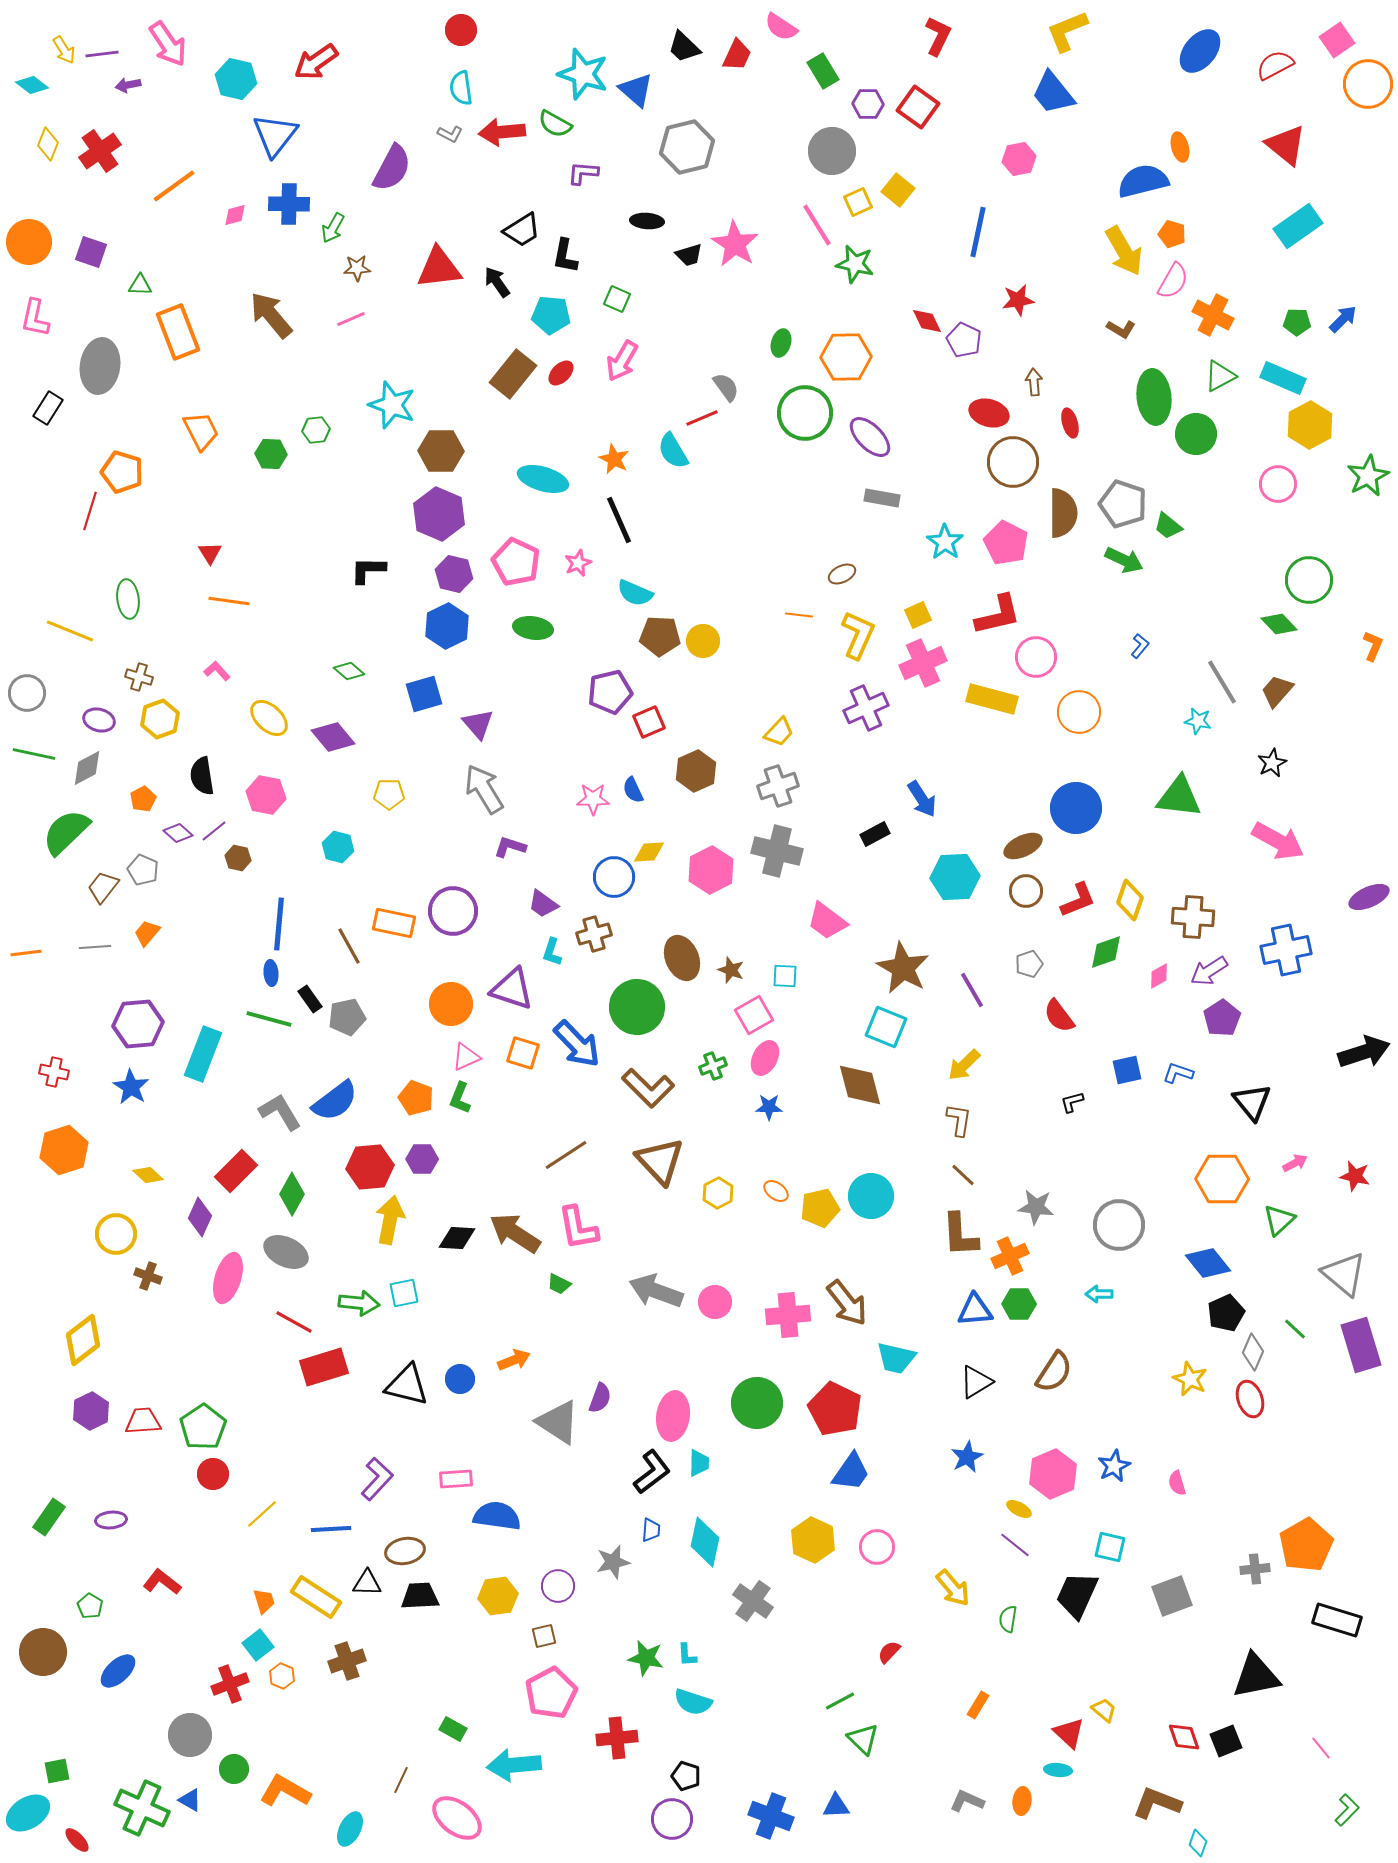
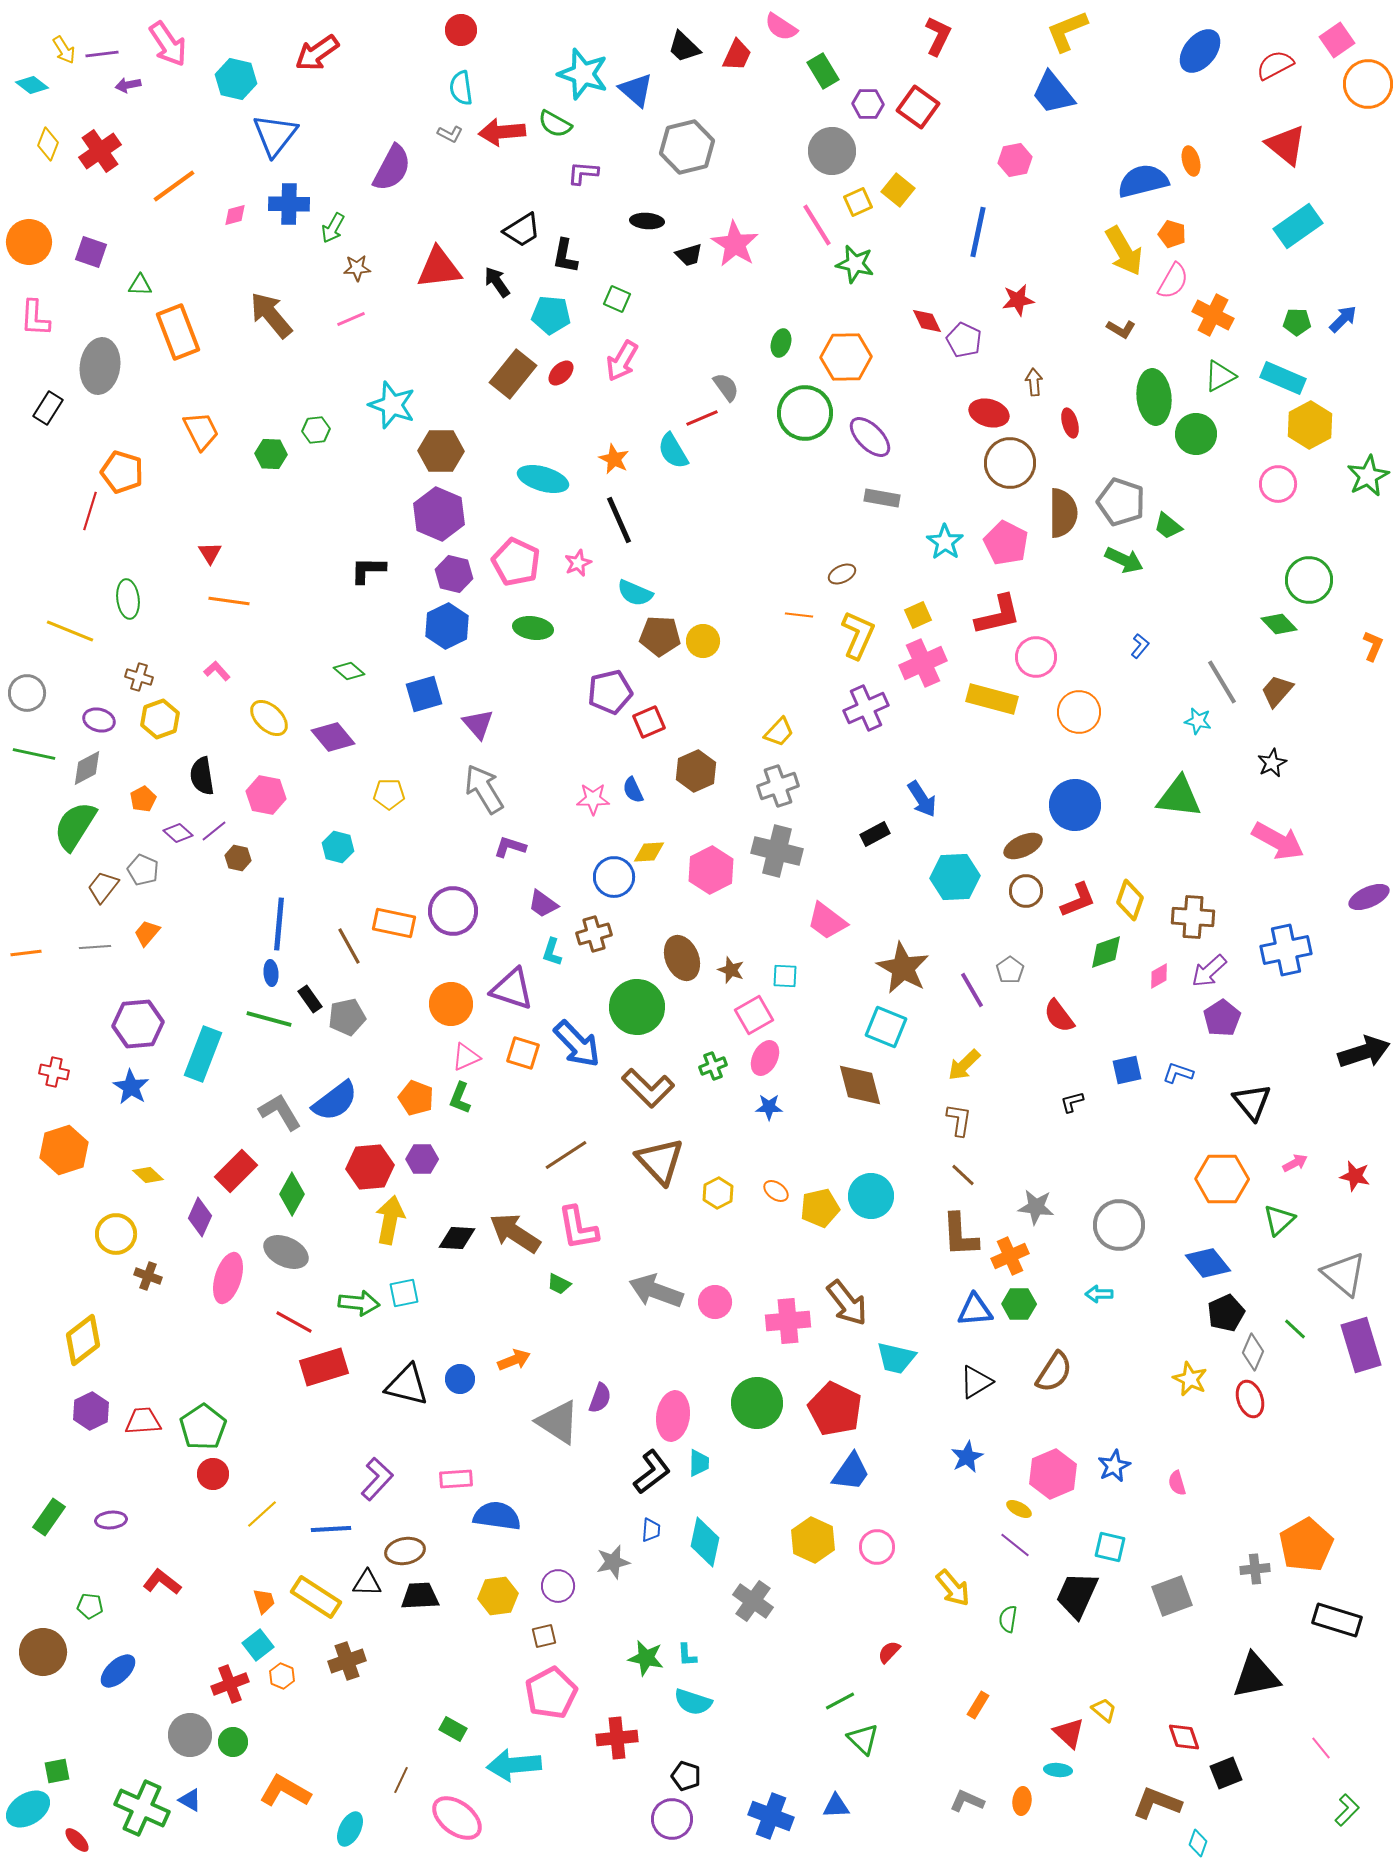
red arrow at (316, 62): moved 1 px right, 9 px up
orange ellipse at (1180, 147): moved 11 px right, 14 px down
pink hexagon at (1019, 159): moved 4 px left, 1 px down
pink L-shape at (35, 318): rotated 9 degrees counterclockwise
brown circle at (1013, 462): moved 3 px left, 1 px down
gray pentagon at (1123, 504): moved 2 px left, 2 px up
blue circle at (1076, 808): moved 1 px left, 3 px up
green semicircle at (66, 832): moved 9 px right, 6 px up; rotated 14 degrees counterclockwise
gray pentagon at (1029, 964): moved 19 px left, 6 px down; rotated 16 degrees counterclockwise
purple arrow at (1209, 971): rotated 9 degrees counterclockwise
pink cross at (788, 1315): moved 6 px down
green pentagon at (90, 1606): rotated 25 degrees counterclockwise
black square at (1226, 1741): moved 32 px down
green circle at (234, 1769): moved 1 px left, 27 px up
cyan ellipse at (28, 1813): moved 4 px up
